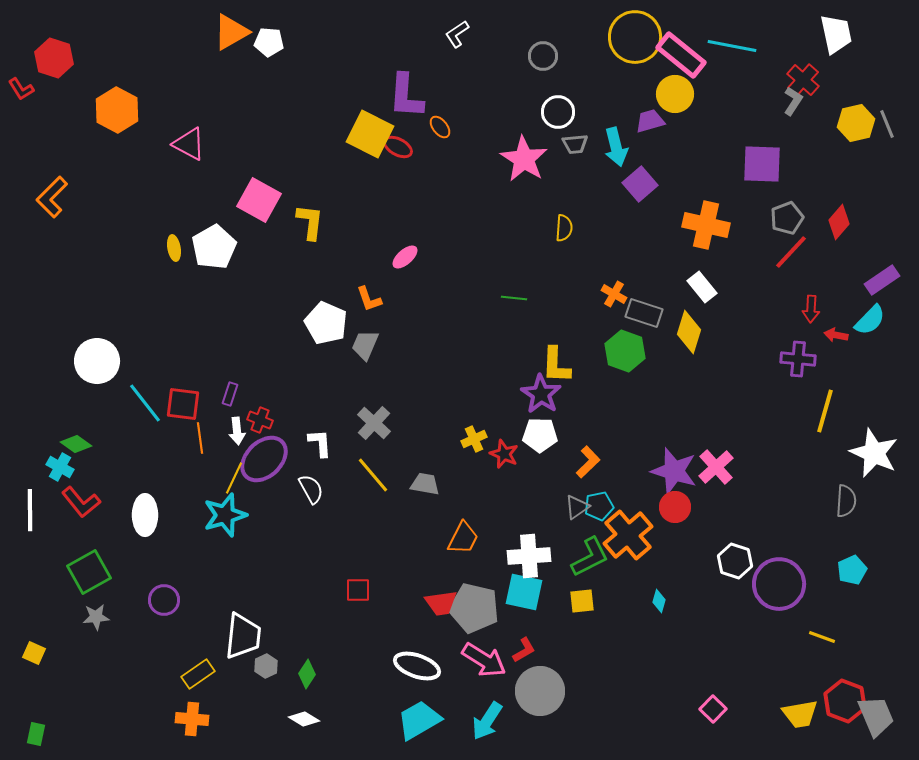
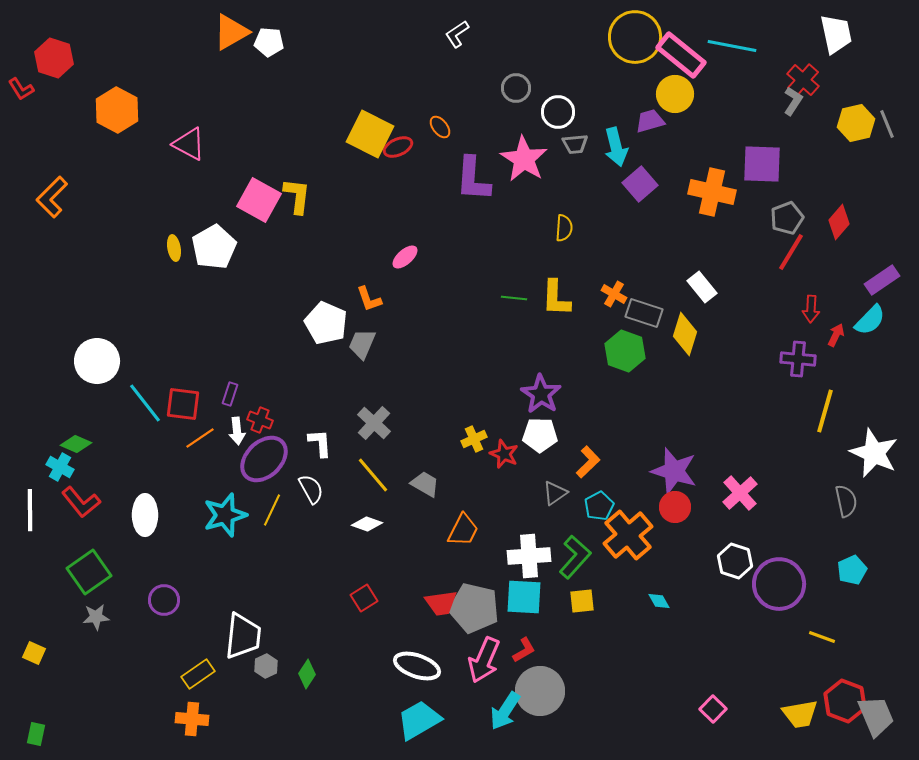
gray circle at (543, 56): moved 27 px left, 32 px down
purple L-shape at (406, 96): moved 67 px right, 83 px down
red ellipse at (398, 147): rotated 52 degrees counterclockwise
yellow L-shape at (310, 222): moved 13 px left, 26 px up
orange cross at (706, 225): moved 6 px right, 33 px up
red line at (791, 252): rotated 12 degrees counterclockwise
yellow diamond at (689, 332): moved 4 px left, 2 px down
red arrow at (836, 335): rotated 105 degrees clockwise
gray trapezoid at (365, 345): moved 3 px left, 1 px up
yellow L-shape at (556, 365): moved 67 px up
orange line at (200, 438): rotated 64 degrees clockwise
green diamond at (76, 444): rotated 12 degrees counterclockwise
pink cross at (716, 467): moved 24 px right, 26 px down
yellow line at (234, 478): moved 38 px right, 32 px down
gray trapezoid at (425, 484): rotated 20 degrees clockwise
gray semicircle at (846, 501): rotated 16 degrees counterclockwise
cyan pentagon at (599, 506): rotated 16 degrees counterclockwise
gray triangle at (577, 507): moved 22 px left, 14 px up
orange trapezoid at (463, 538): moved 8 px up
green L-shape at (590, 557): moved 15 px left; rotated 21 degrees counterclockwise
green square at (89, 572): rotated 6 degrees counterclockwise
red square at (358, 590): moved 6 px right, 8 px down; rotated 32 degrees counterclockwise
cyan square at (524, 592): moved 5 px down; rotated 9 degrees counterclockwise
cyan diamond at (659, 601): rotated 45 degrees counterclockwise
pink arrow at (484, 660): rotated 81 degrees clockwise
white diamond at (304, 719): moved 63 px right, 195 px up; rotated 12 degrees counterclockwise
cyan arrow at (487, 721): moved 18 px right, 10 px up
